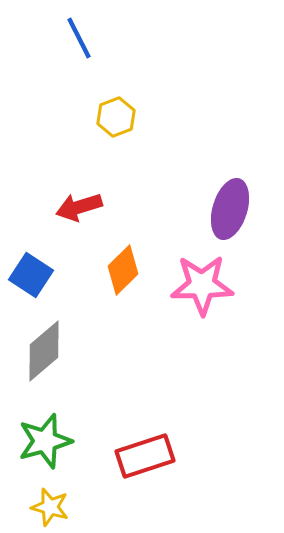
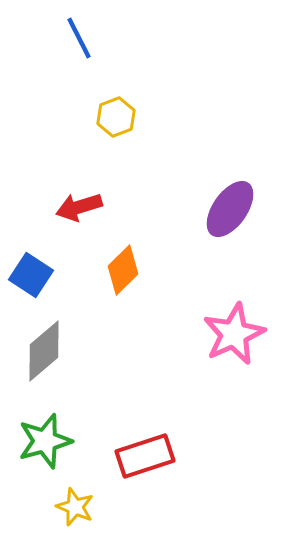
purple ellipse: rotated 18 degrees clockwise
pink star: moved 32 px right, 49 px down; rotated 24 degrees counterclockwise
yellow star: moved 25 px right; rotated 6 degrees clockwise
